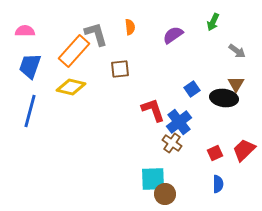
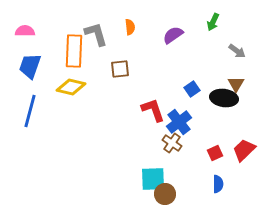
orange rectangle: rotated 40 degrees counterclockwise
